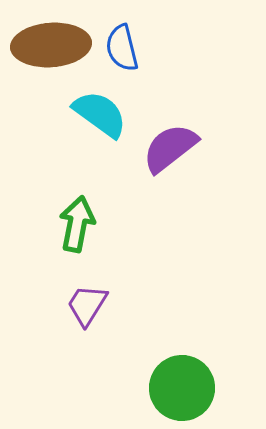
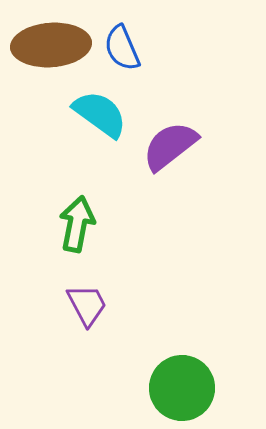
blue semicircle: rotated 9 degrees counterclockwise
purple semicircle: moved 2 px up
purple trapezoid: rotated 120 degrees clockwise
